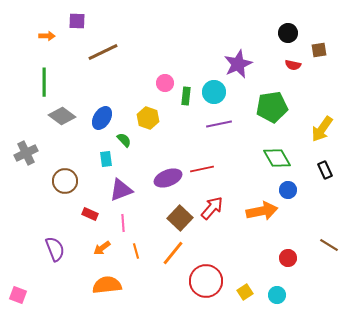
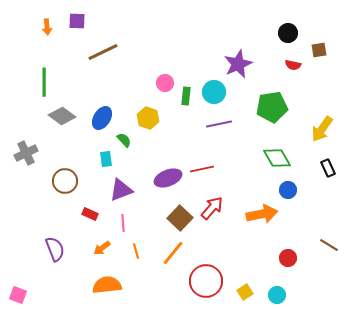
orange arrow at (47, 36): moved 9 px up; rotated 84 degrees clockwise
black rectangle at (325, 170): moved 3 px right, 2 px up
orange arrow at (262, 211): moved 3 px down
